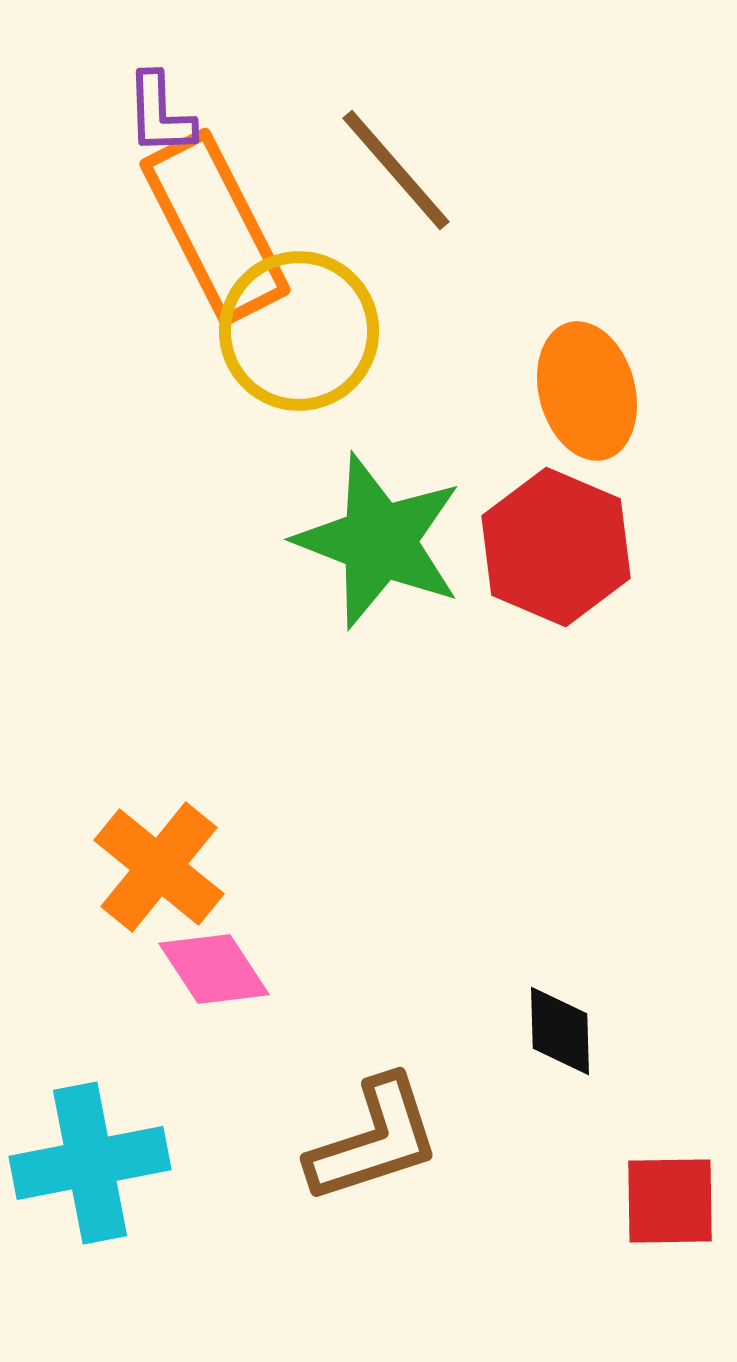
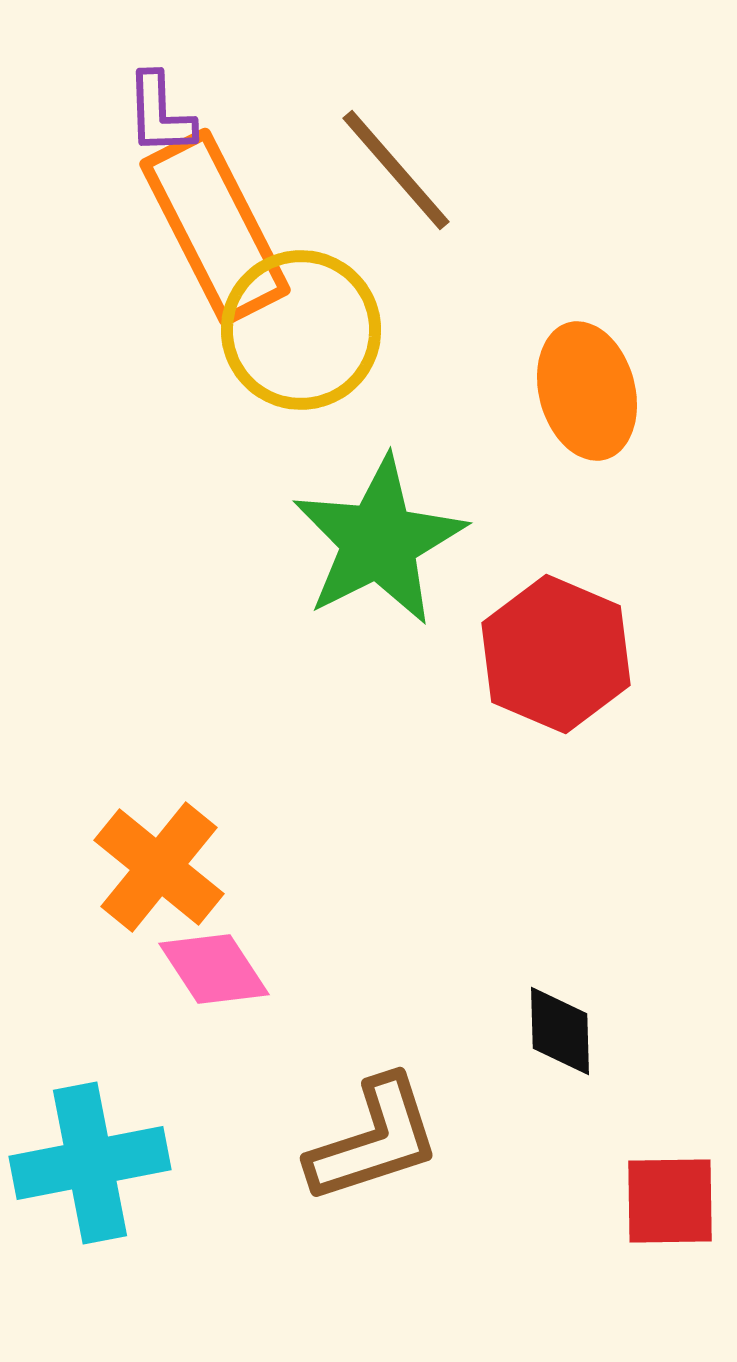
yellow circle: moved 2 px right, 1 px up
green star: rotated 24 degrees clockwise
red hexagon: moved 107 px down
